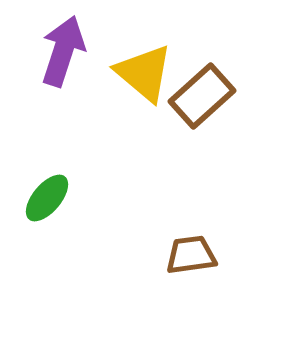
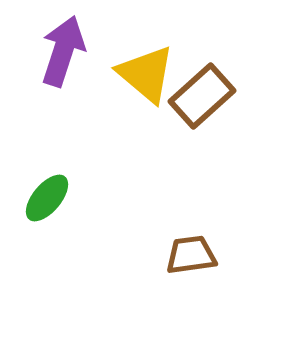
yellow triangle: moved 2 px right, 1 px down
